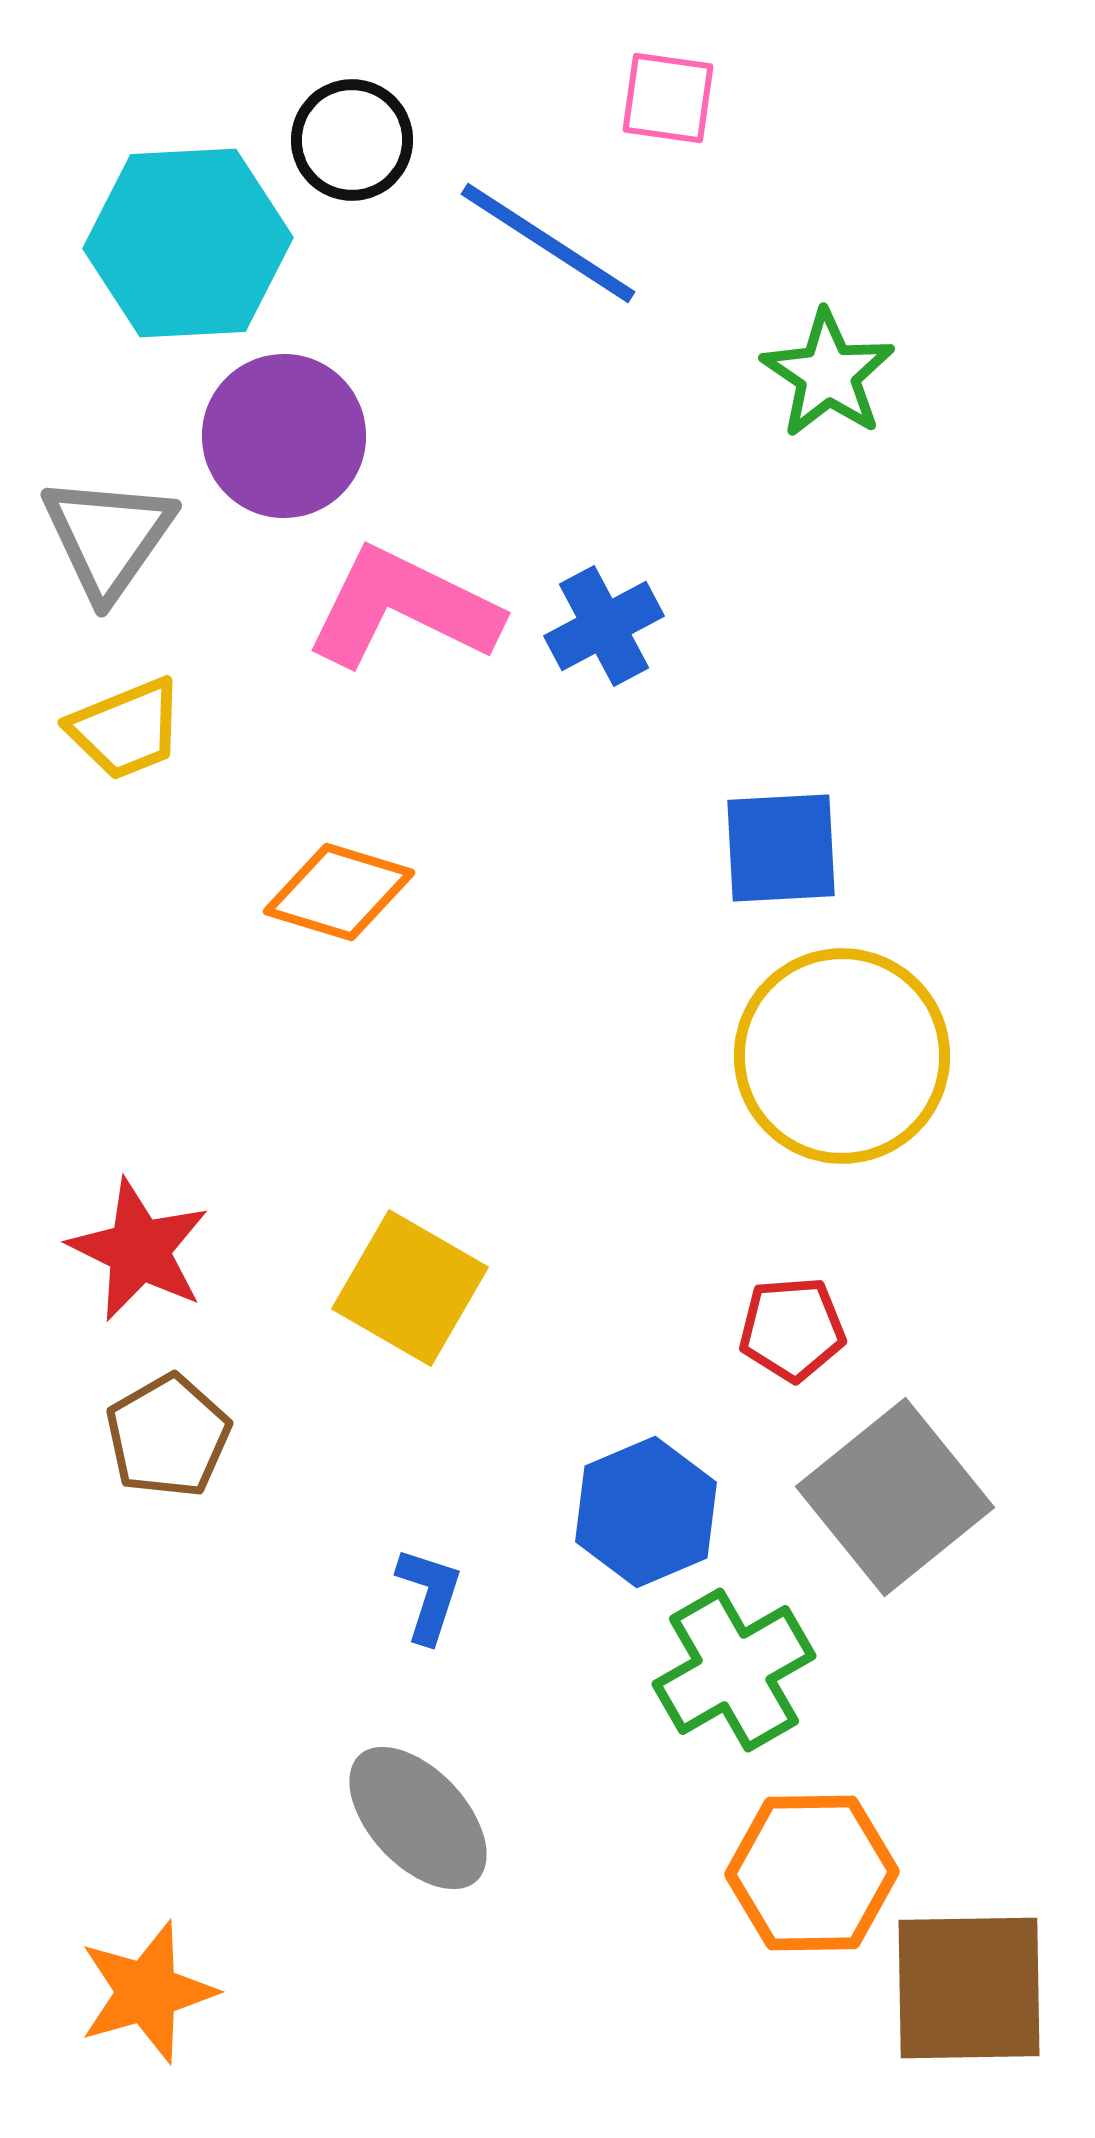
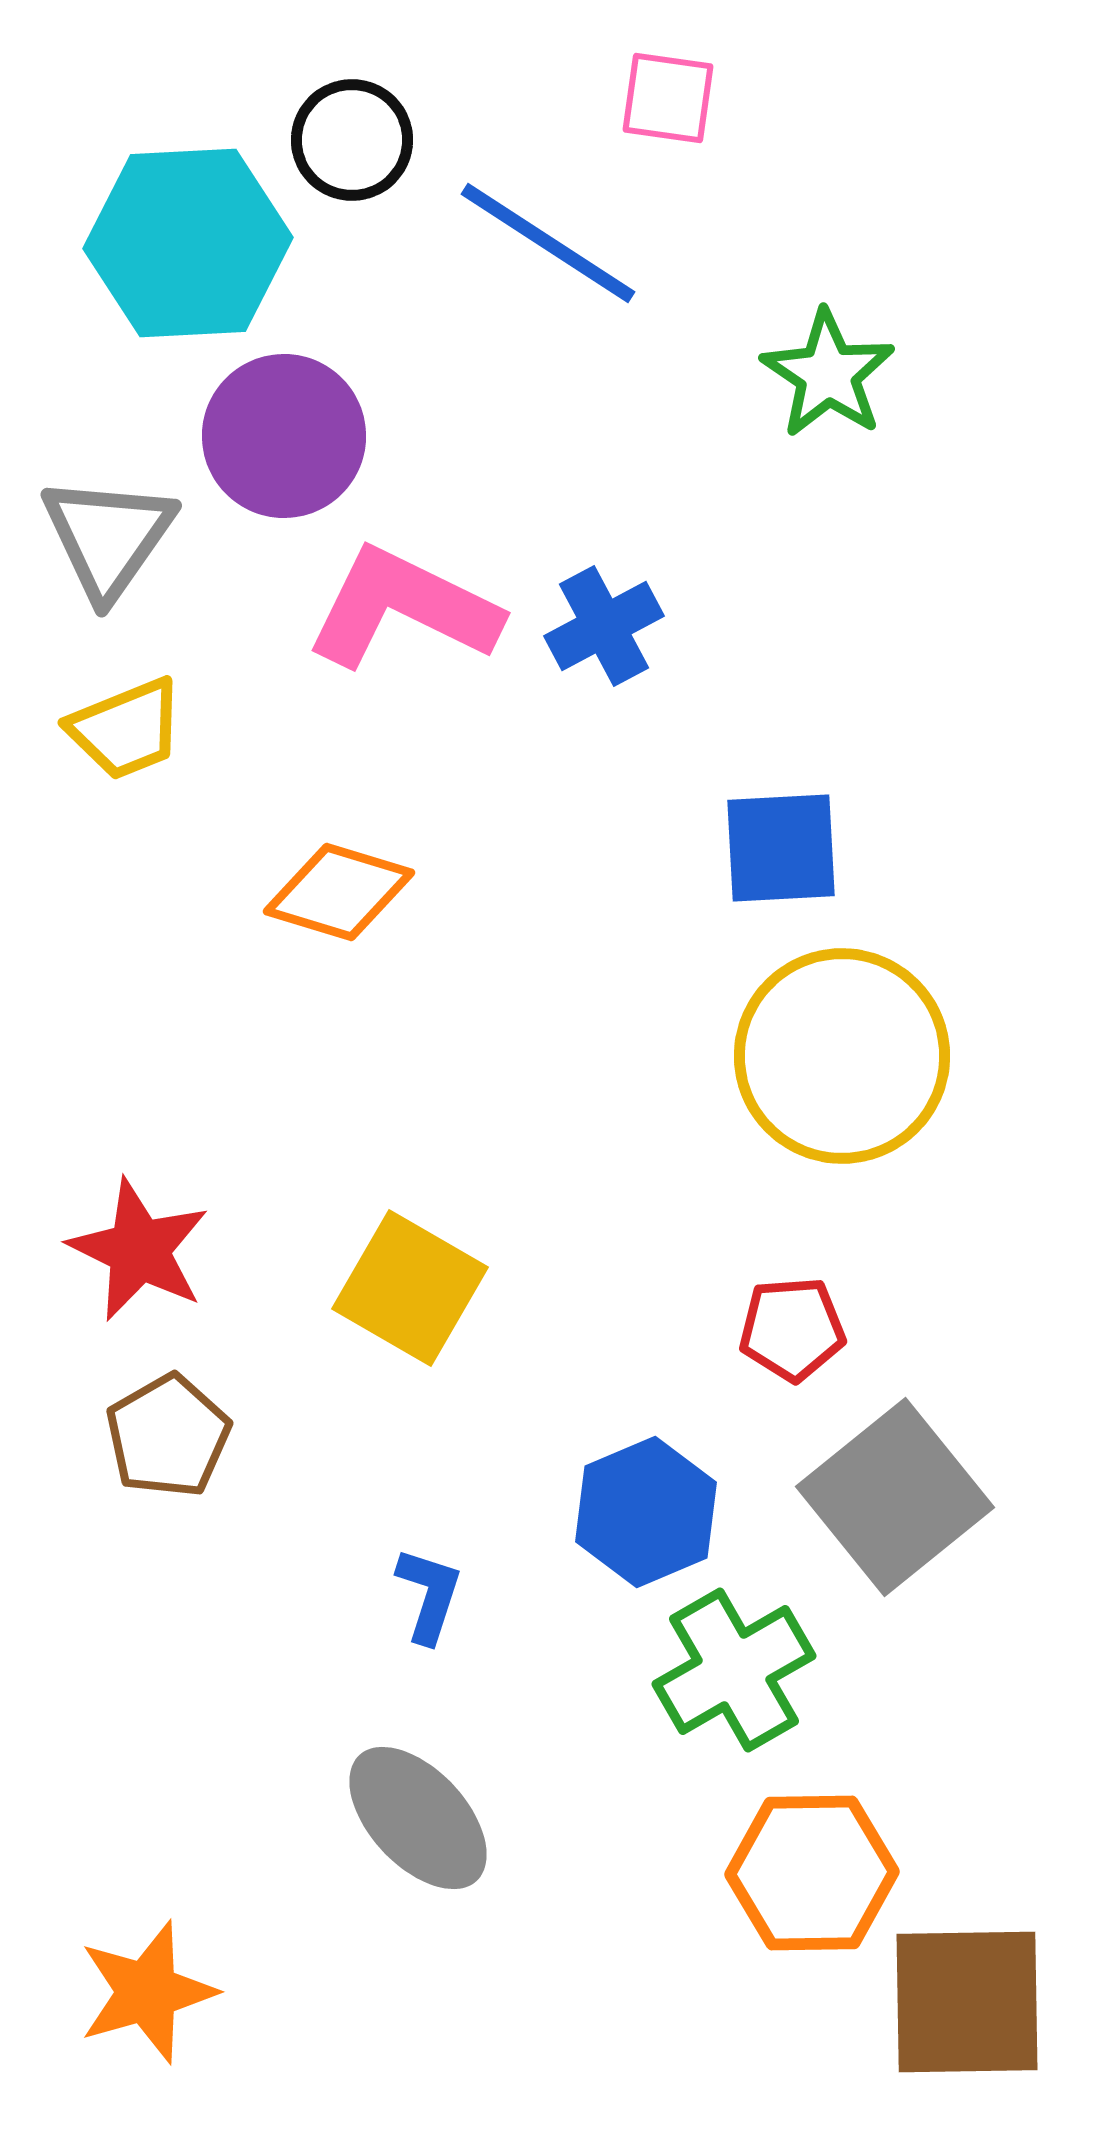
brown square: moved 2 px left, 14 px down
